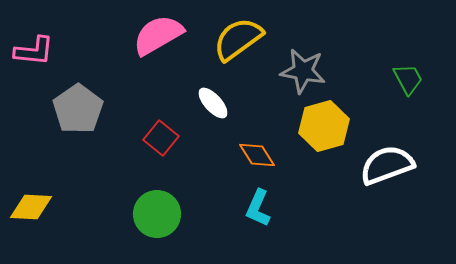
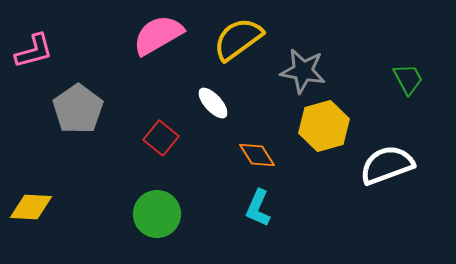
pink L-shape: rotated 21 degrees counterclockwise
